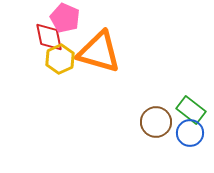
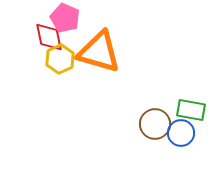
green rectangle: rotated 28 degrees counterclockwise
brown circle: moved 1 px left, 2 px down
blue circle: moved 9 px left
